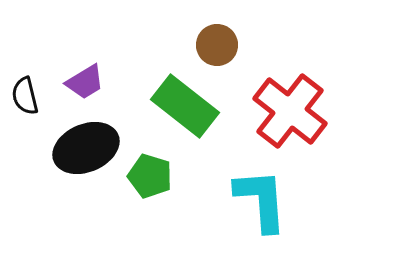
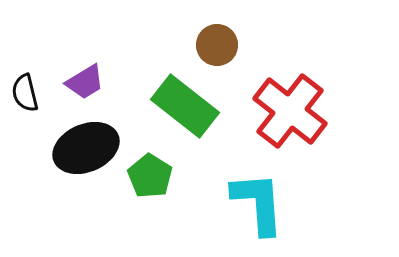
black semicircle: moved 3 px up
green pentagon: rotated 15 degrees clockwise
cyan L-shape: moved 3 px left, 3 px down
